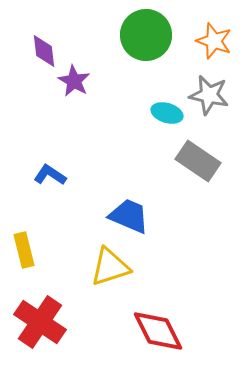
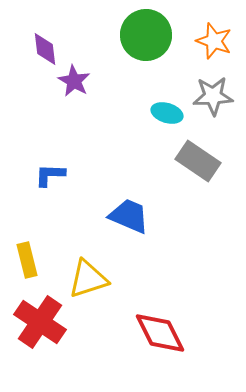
purple diamond: moved 1 px right, 2 px up
gray star: moved 4 px right, 1 px down; rotated 15 degrees counterclockwise
blue L-shape: rotated 32 degrees counterclockwise
yellow rectangle: moved 3 px right, 10 px down
yellow triangle: moved 22 px left, 12 px down
red diamond: moved 2 px right, 2 px down
